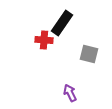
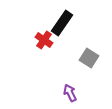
red cross: rotated 30 degrees clockwise
gray square: moved 4 px down; rotated 18 degrees clockwise
